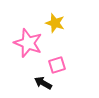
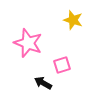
yellow star: moved 18 px right, 3 px up
pink square: moved 5 px right
